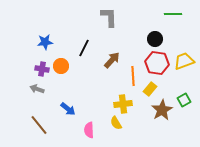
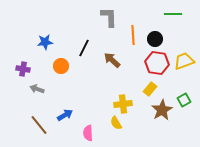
brown arrow: rotated 90 degrees counterclockwise
purple cross: moved 19 px left
orange line: moved 41 px up
blue arrow: moved 3 px left, 6 px down; rotated 70 degrees counterclockwise
pink semicircle: moved 1 px left, 3 px down
